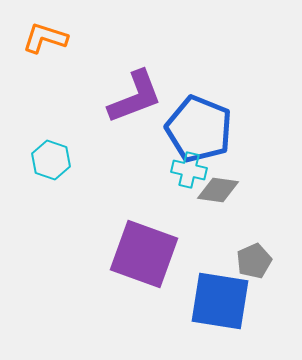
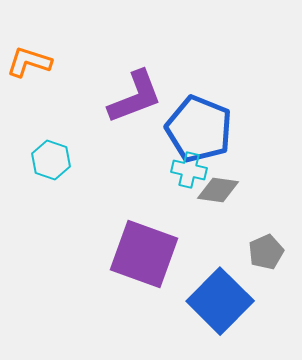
orange L-shape: moved 16 px left, 24 px down
gray pentagon: moved 12 px right, 9 px up
blue square: rotated 36 degrees clockwise
